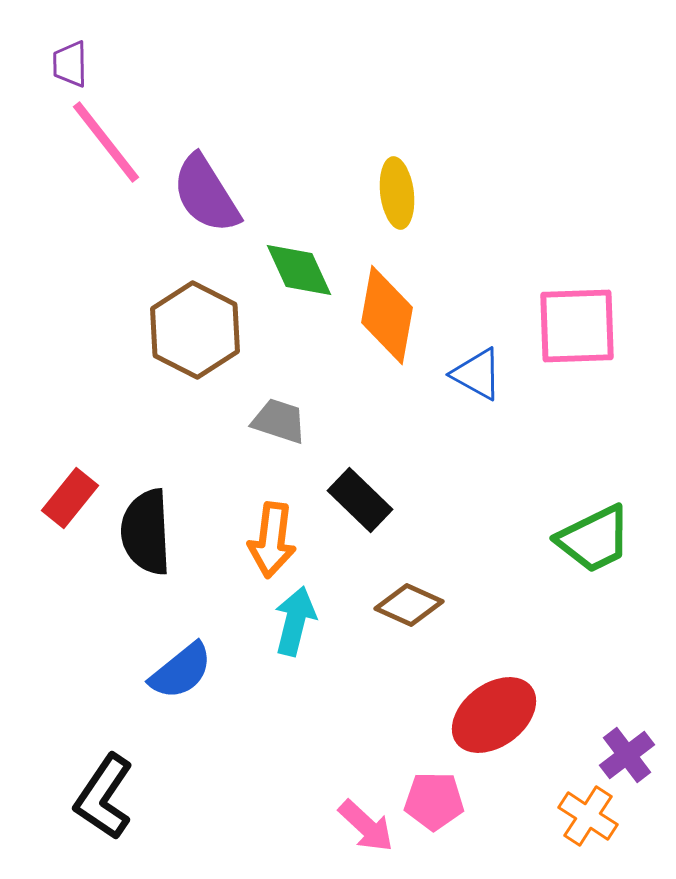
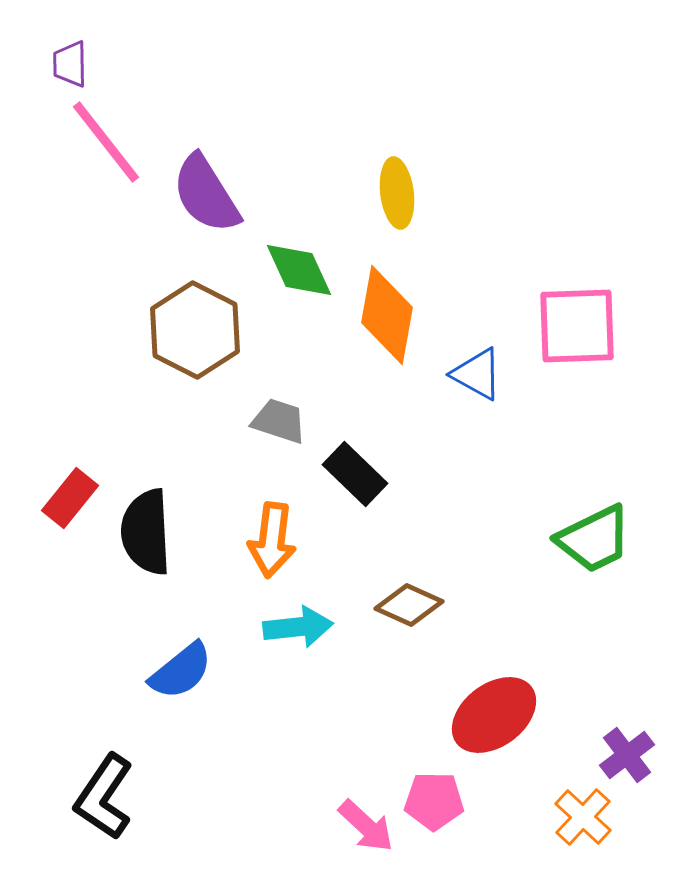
black rectangle: moved 5 px left, 26 px up
cyan arrow: moved 3 px right, 6 px down; rotated 70 degrees clockwise
orange cross: moved 5 px left, 1 px down; rotated 10 degrees clockwise
